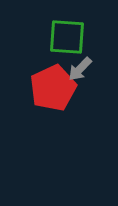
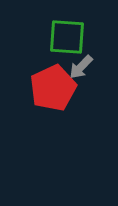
gray arrow: moved 1 px right, 2 px up
